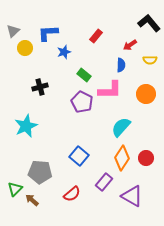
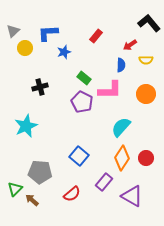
yellow semicircle: moved 4 px left
green rectangle: moved 3 px down
